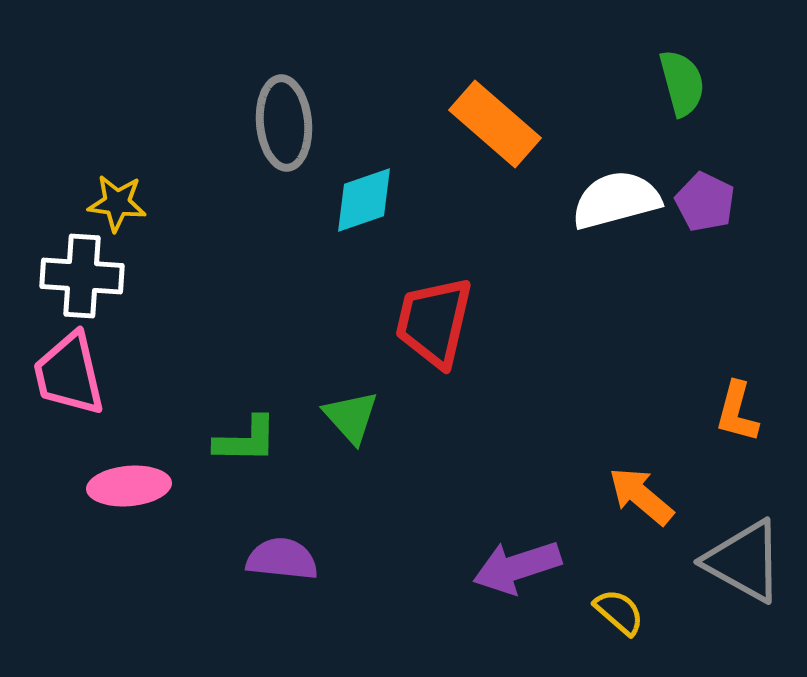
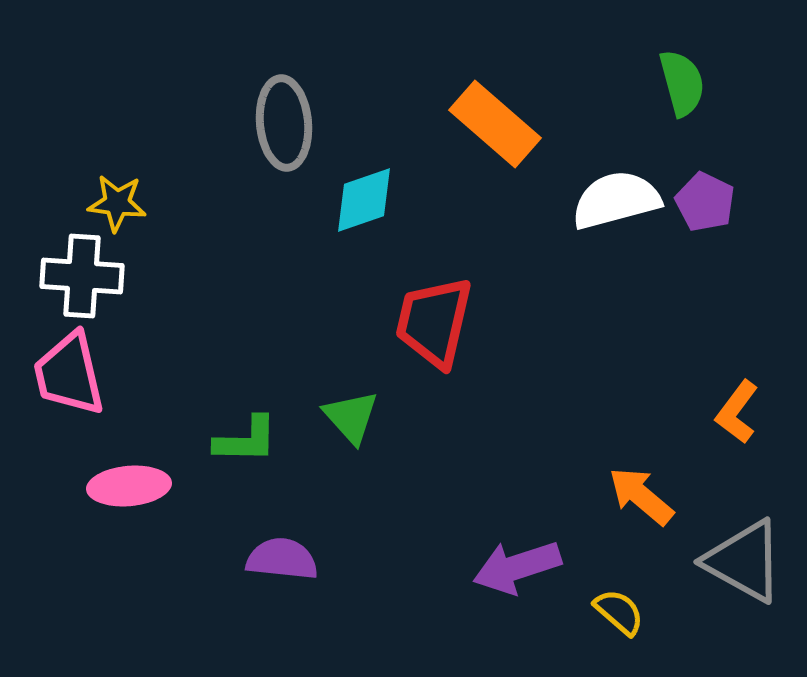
orange L-shape: rotated 22 degrees clockwise
